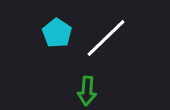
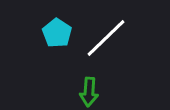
green arrow: moved 2 px right, 1 px down
